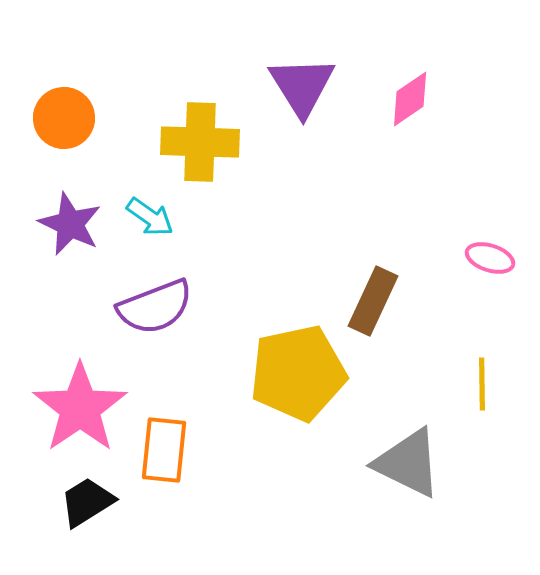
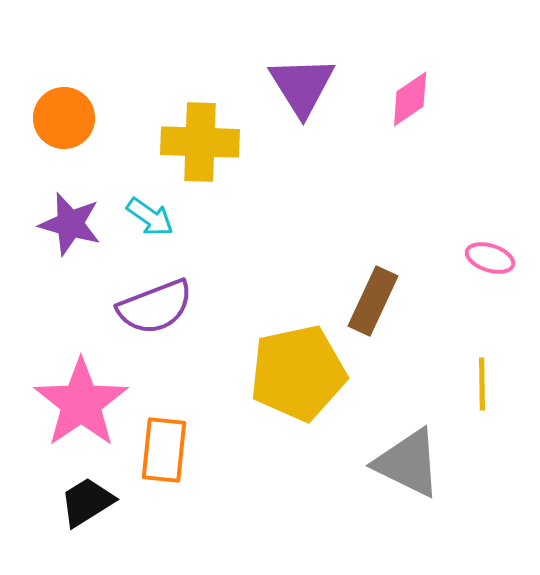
purple star: rotated 10 degrees counterclockwise
pink star: moved 1 px right, 5 px up
